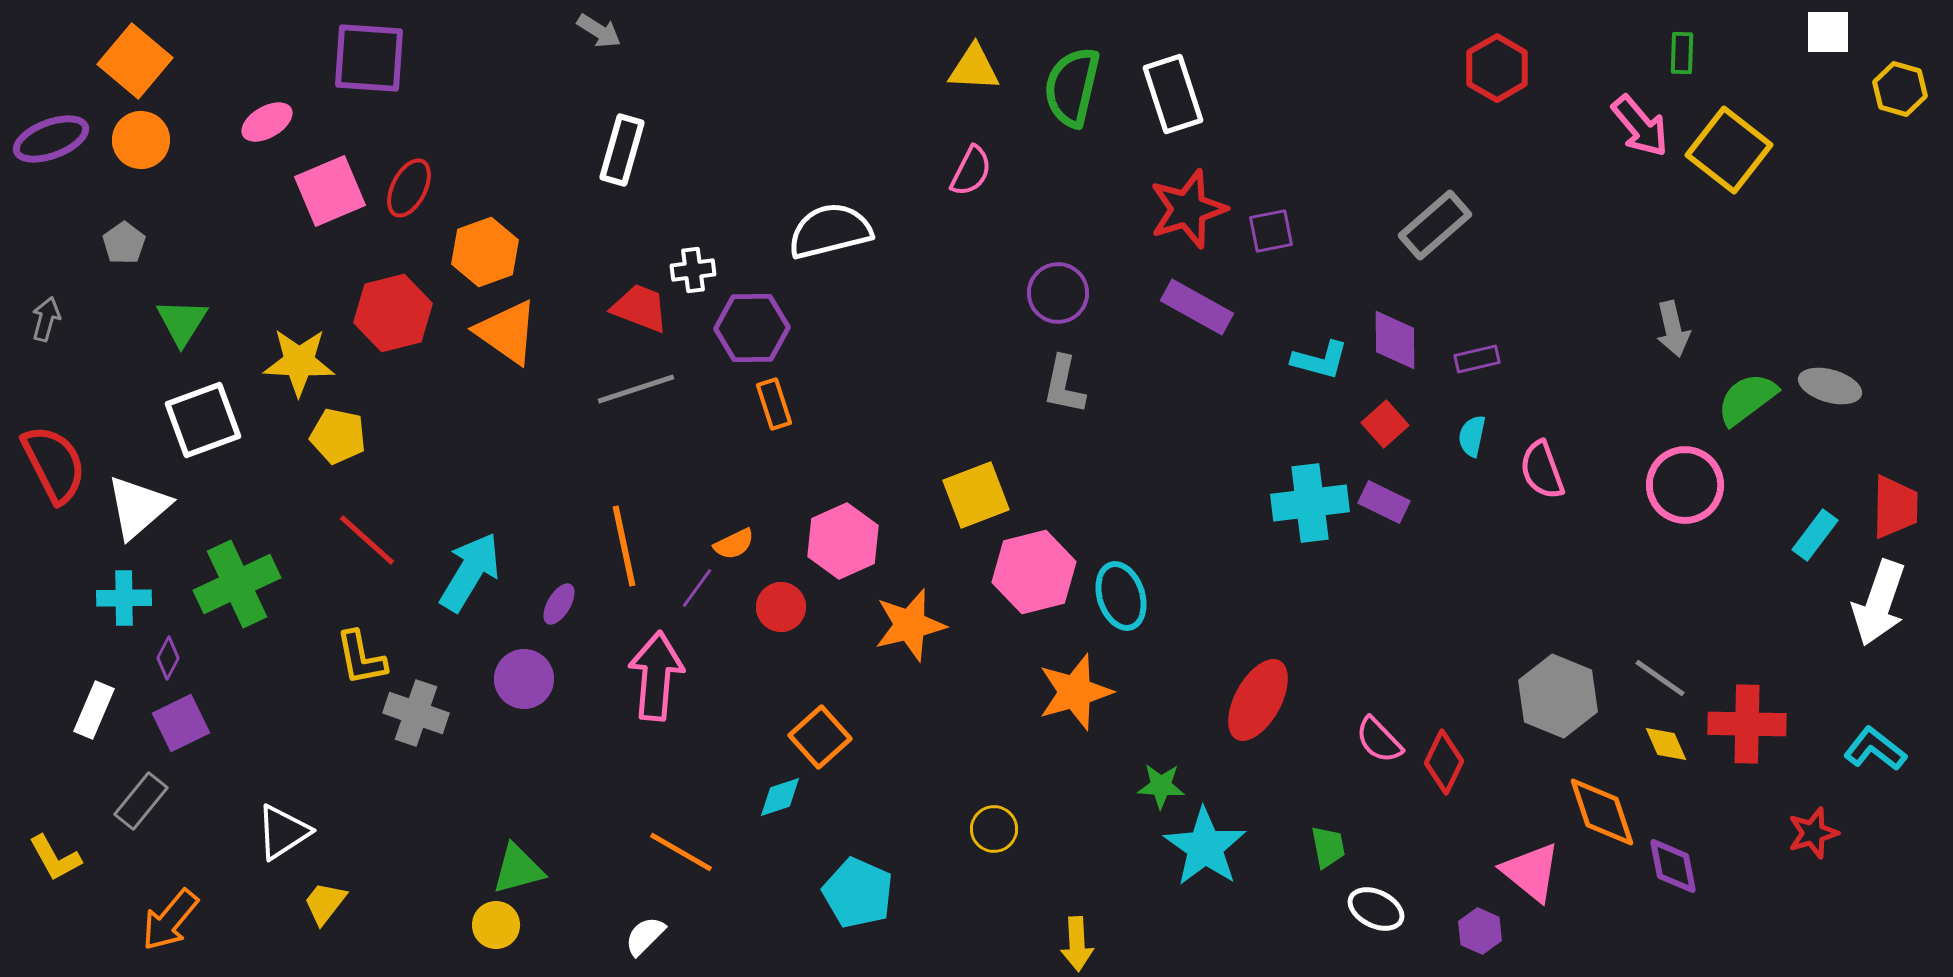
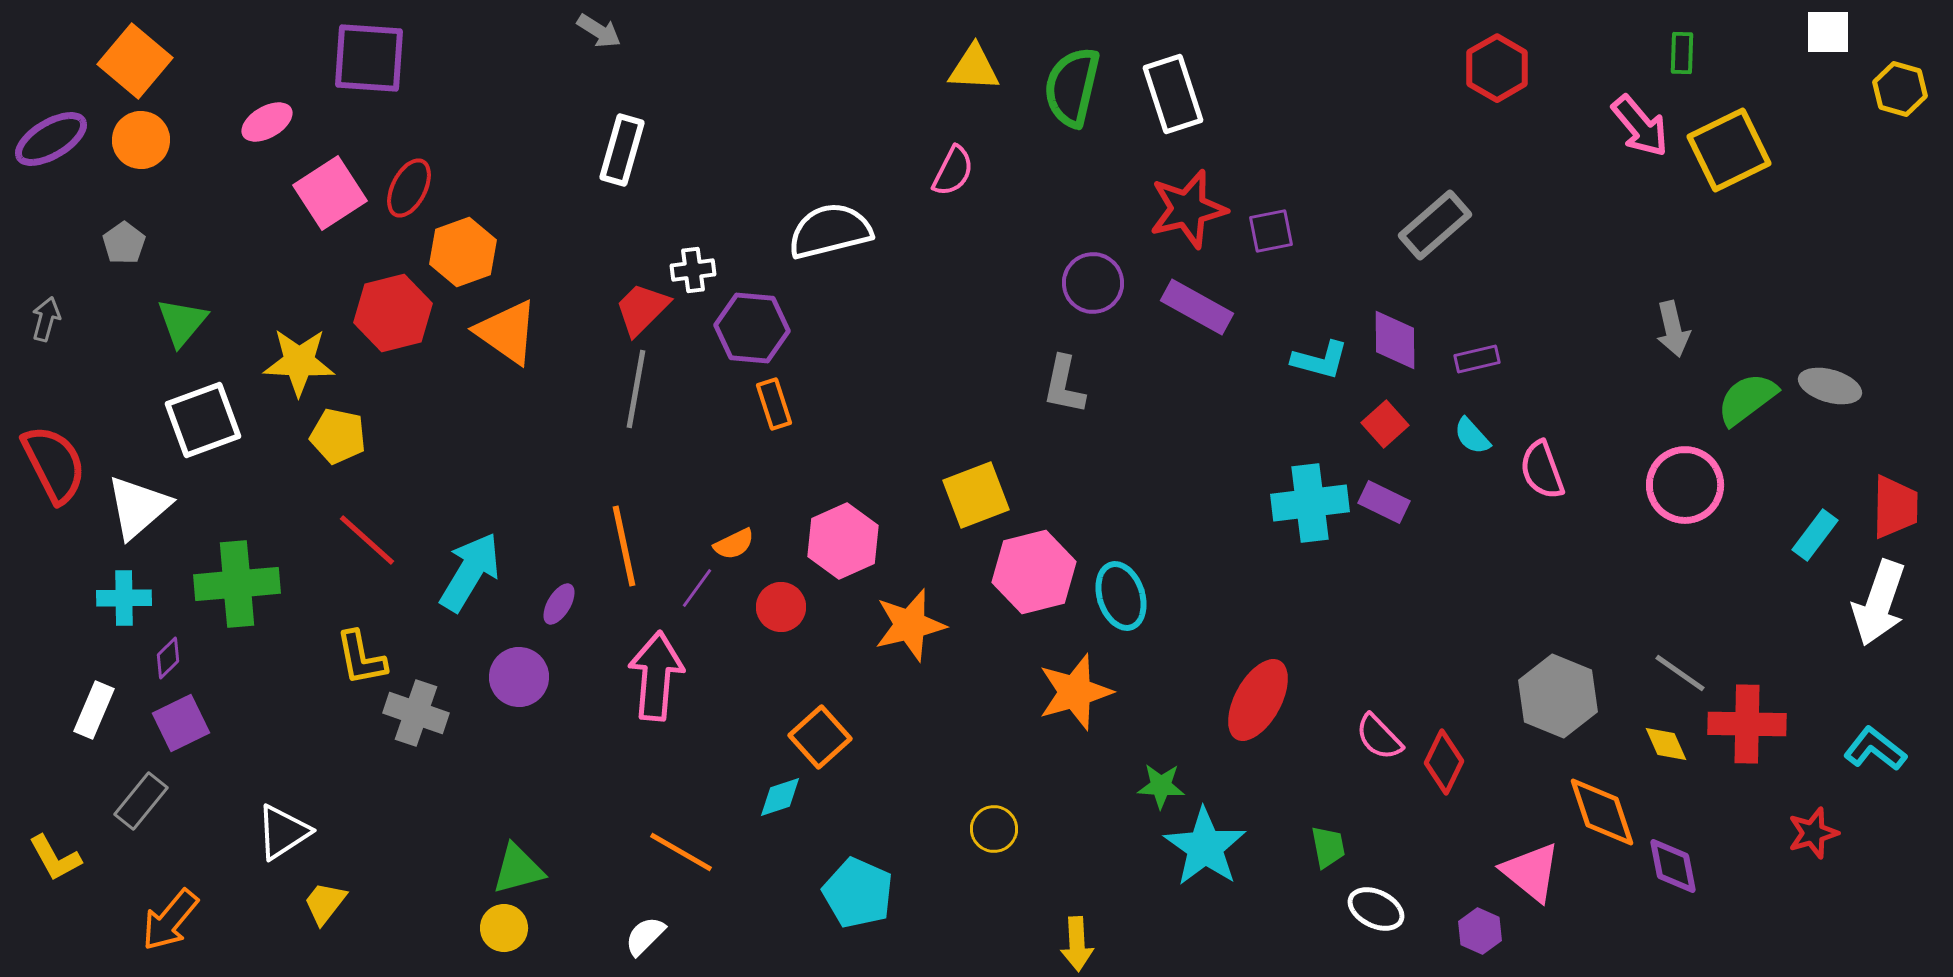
purple ellipse at (51, 139): rotated 10 degrees counterclockwise
yellow square at (1729, 150): rotated 26 degrees clockwise
pink semicircle at (971, 171): moved 18 px left
pink square at (330, 191): moved 2 px down; rotated 10 degrees counterclockwise
red star at (1188, 209): rotated 4 degrees clockwise
orange hexagon at (485, 252): moved 22 px left
purple circle at (1058, 293): moved 35 px right, 10 px up
red trapezoid at (640, 308): moved 2 px right, 1 px down; rotated 66 degrees counterclockwise
green triangle at (182, 322): rotated 8 degrees clockwise
purple hexagon at (752, 328): rotated 6 degrees clockwise
gray line at (636, 389): rotated 62 degrees counterclockwise
cyan semicircle at (1472, 436): rotated 54 degrees counterclockwise
green cross at (237, 584): rotated 20 degrees clockwise
purple diamond at (168, 658): rotated 18 degrees clockwise
gray line at (1660, 678): moved 20 px right, 5 px up
purple circle at (524, 679): moved 5 px left, 2 px up
pink semicircle at (1379, 740): moved 3 px up
yellow circle at (496, 925): moved 8 px right, 3 px down
